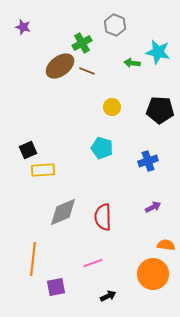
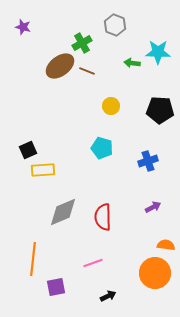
cyan star: rotated 10 degrees counterclockwise
yellow circle: moved 1 px left, 1 px up
orange circle: moved 2 px right, 1 px up
